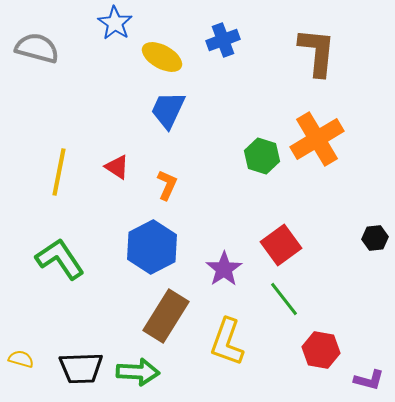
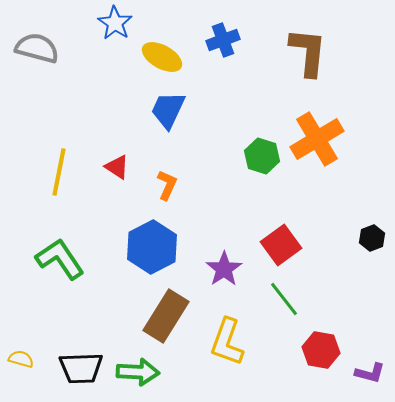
brown L-shape: moved 9 px left
black hexagon: moved 3 px left; rotated 15 degrees counterclockwise
purple L-shape: moved 1 px right, 7 px up
